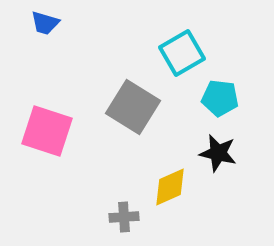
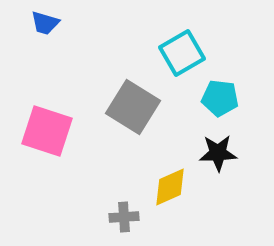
black star: rotated 15 degrees counterclockwise
